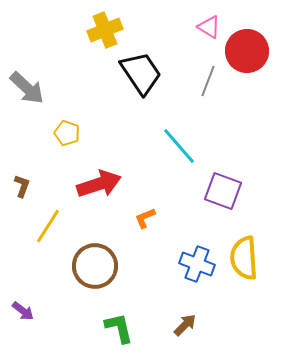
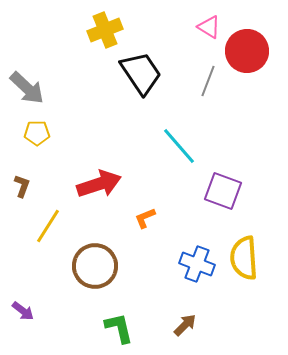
yellow pentagon: moved 30 px left; rotated 20 degrees counterclockwise
